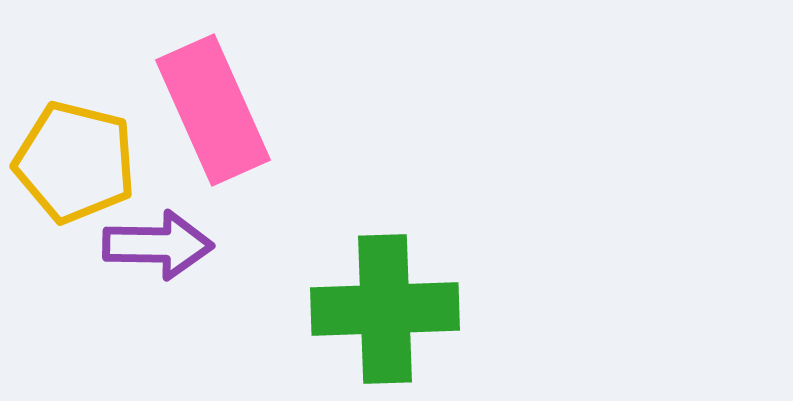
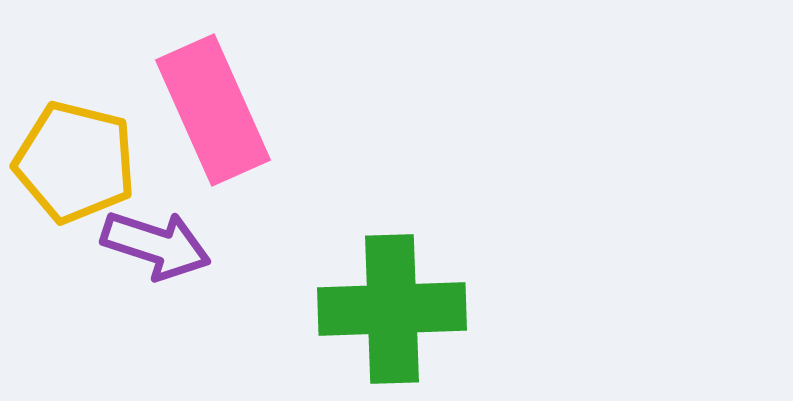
purple arrow: moved 2 px left; rotated 17 degrees clockwise
green cross: moved 7 px right
